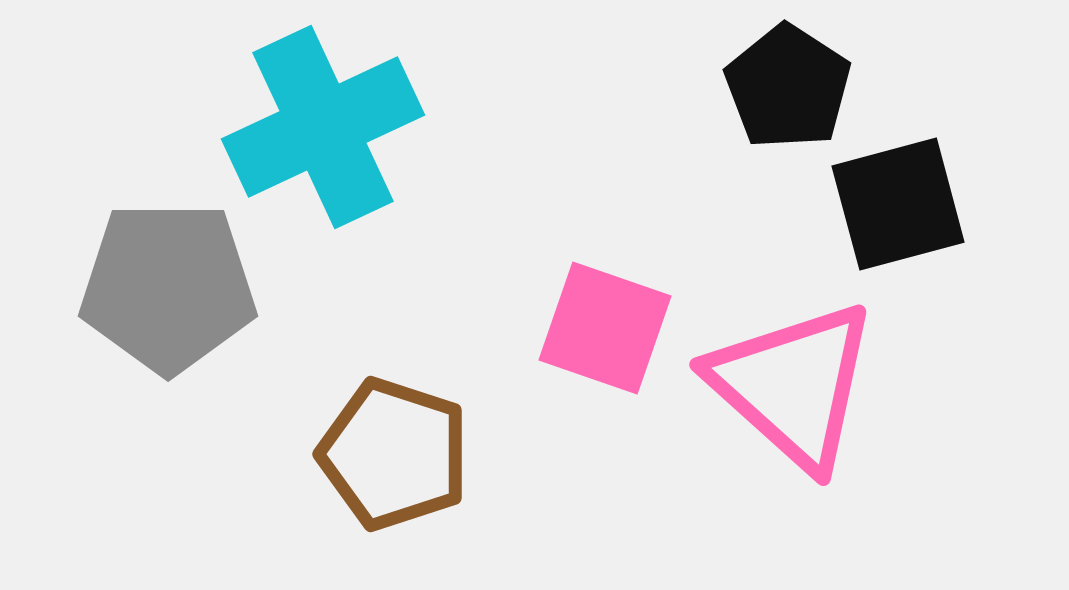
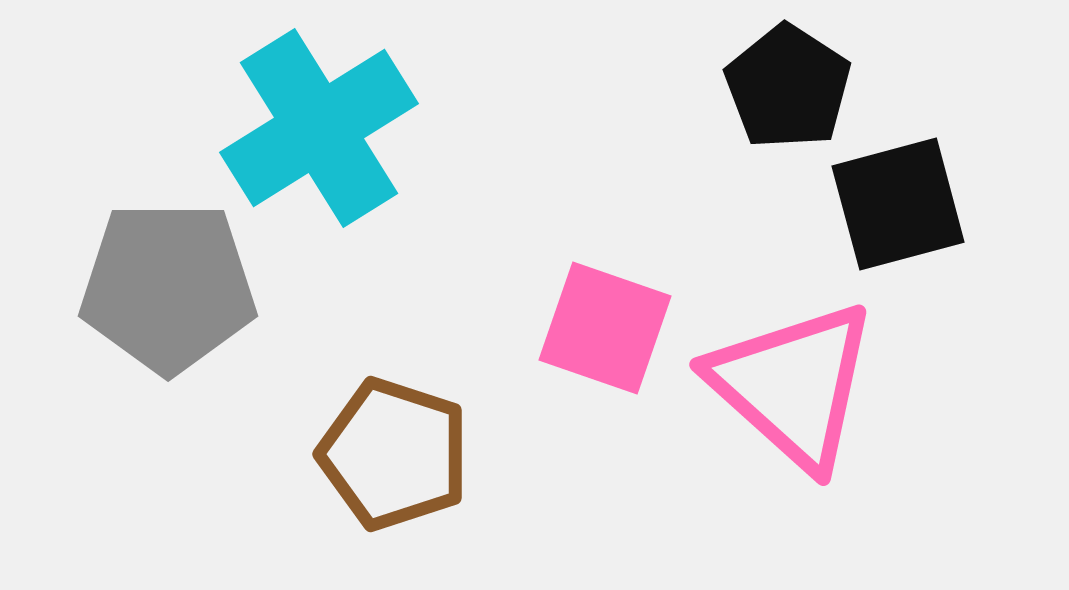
cyan cross: moved 4 px left, 1 px down; rotated 7 degrees counterclockwise
